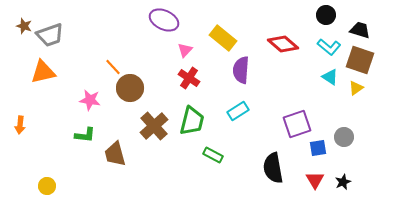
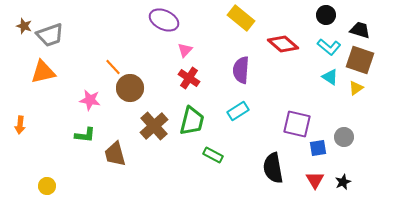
yellow rectangle: moved 18 px right, 20 px up
purple square: rotated 32 degrees clockwise
